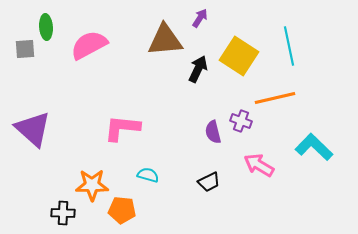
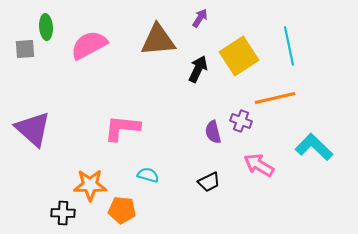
brown triangle: moved 7 px left
yellow square: rotated 24 degrees clockwise
orange star: moved 2 px left
